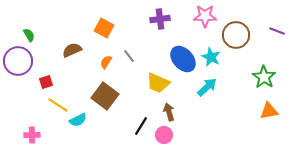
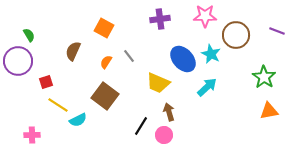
brown semicircle: moved 1 px right, 1 px down; rotated 42 degrees counterclockwise
cyan star: moved 3 px up
